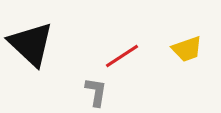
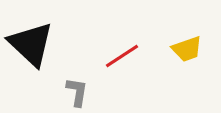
gray L-shape: moved 19 px left
